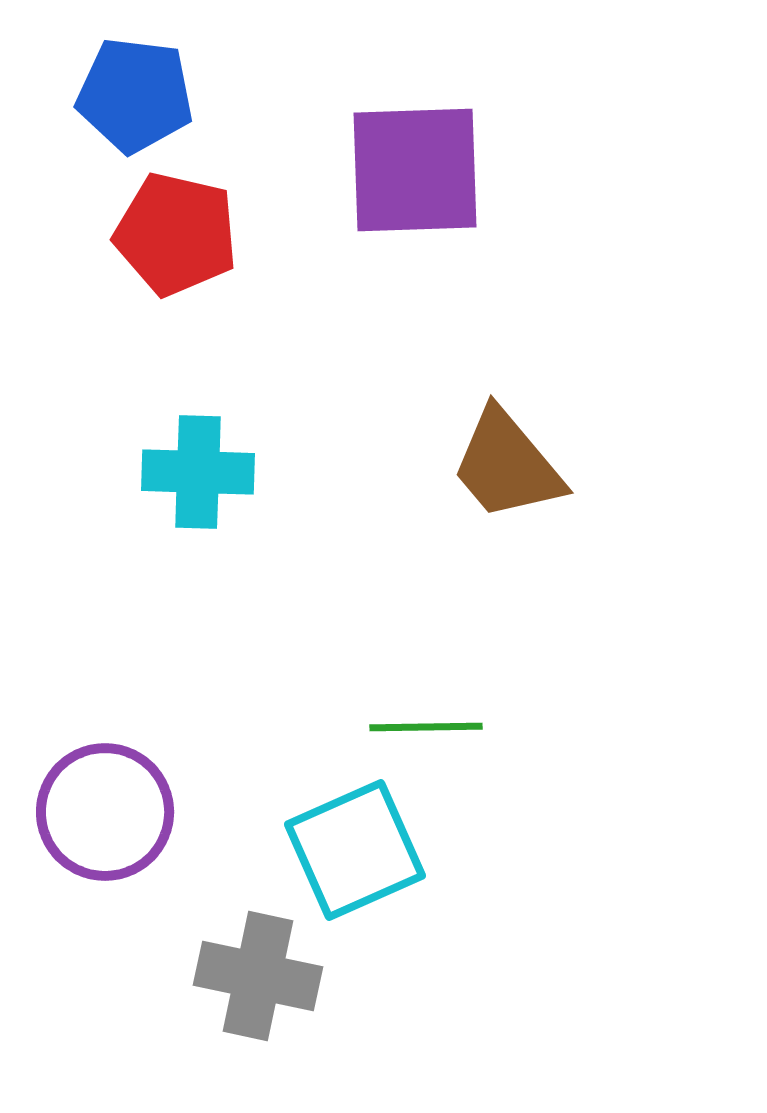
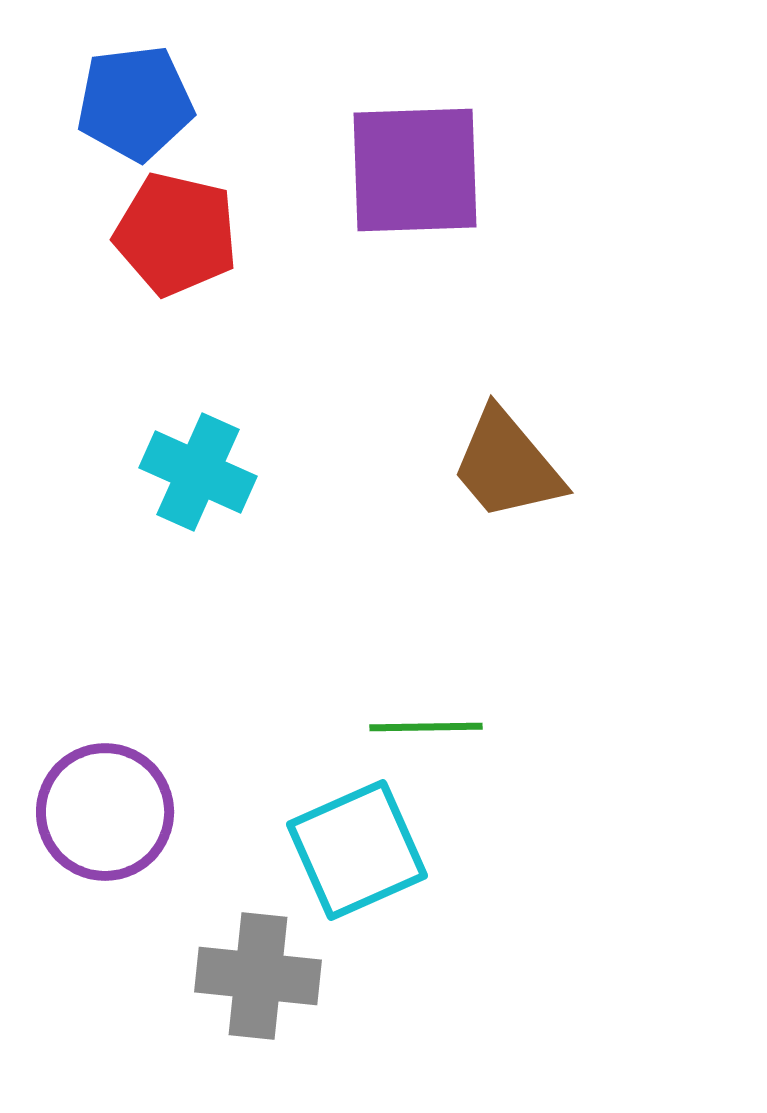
blue pentagon: moved 8 px down; rotated 14 degrees counterclockwise
cyan cross: rotated 22 degrees clockwise
cyan square: moved 2 px right
gray cross: rotated 6 degrees counterclockwise
